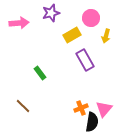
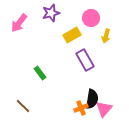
pink arrow: rotated 132 degrees clockwise
black semicircle: moved 23 px up
